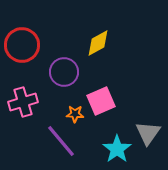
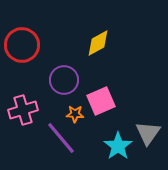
purple circle: moved 8 px down
pink cross: moved 8 px down
purple line: moved 3 px up
cyan star: moved 1 px right, 3 px up
